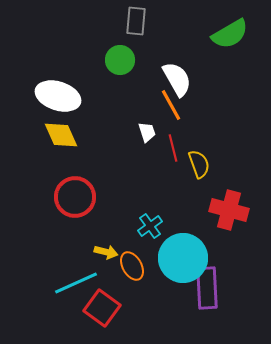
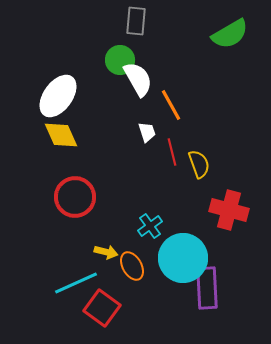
white semicircle: moved 39 px left
white ellipse: rotated 72 degrees counterclockwise
red line: moved 1 px left, 4 px down
